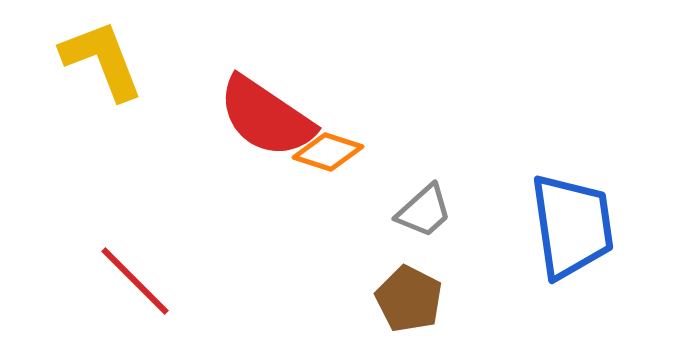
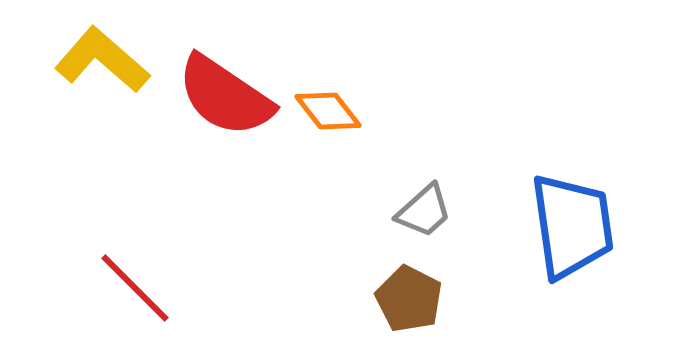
yellow L-shape: rotated 28 degrees counterclockwise
red semicircle: moved 41 px left, 21 px up
orange diamond: moved 41 px up; rotated 34 degrees clockwise
red line: moved 7 px down
